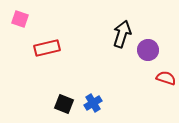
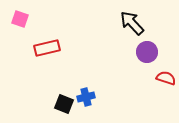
black arrow: moved 10 px right, 11 px up; rotated 60 degrees counterclockwise
purple circle: moved 1 px left, 2 px down
blue cross: moved 7 px left, 6 px up; rotated 18 degrees clockwise
